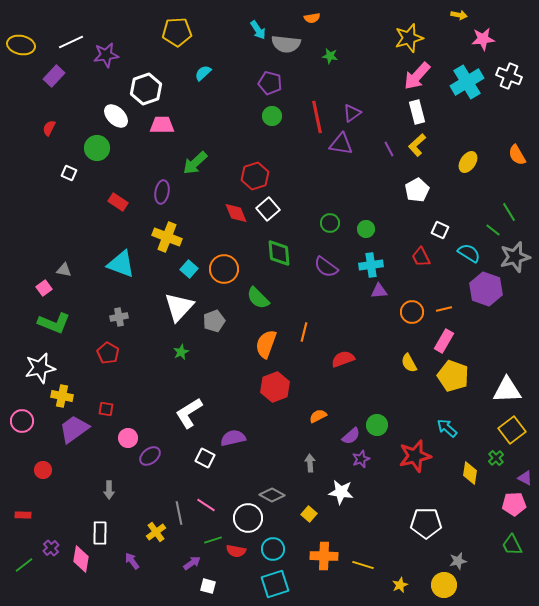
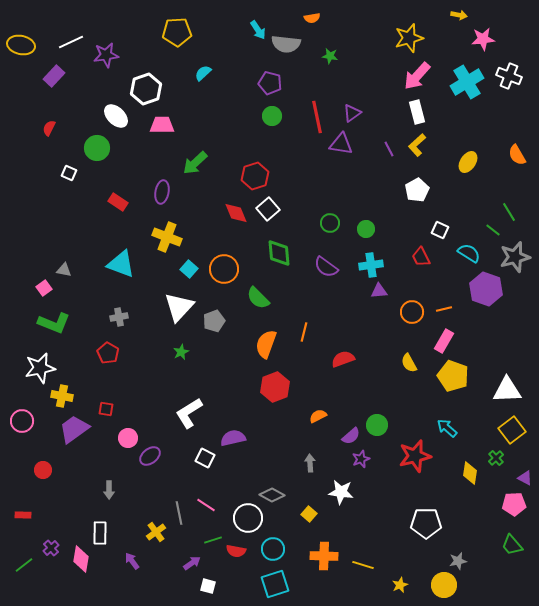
green trapezoid at (512, 545): rotated 15 degrees counterclockwise
